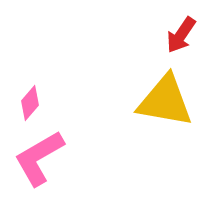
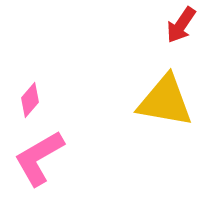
red arrow: moved 10 px up
pink diamond: moved 3 px up
